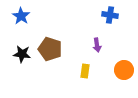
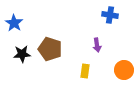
blue star: moved 7 px left, 7 px down
black star: rotated 12 degrees counterclockwise
